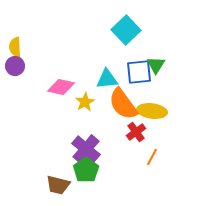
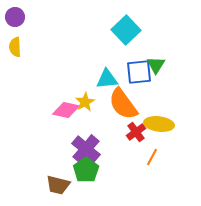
purple circle: moved 49 px up
pink diamond: moved 5 px right, 23 px down
yellow ellipse: moved 7 px right, 13 px down
